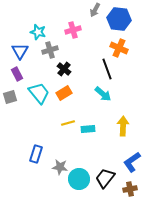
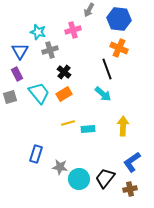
gray arrow: moved 6 px left
black cross: moved 3 px down
orange rectangle: moved 1 px down
